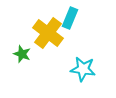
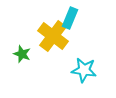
yellow cross: moved 5 px right, 3 px down
cyan star: moved 1 px right, 1 px down
